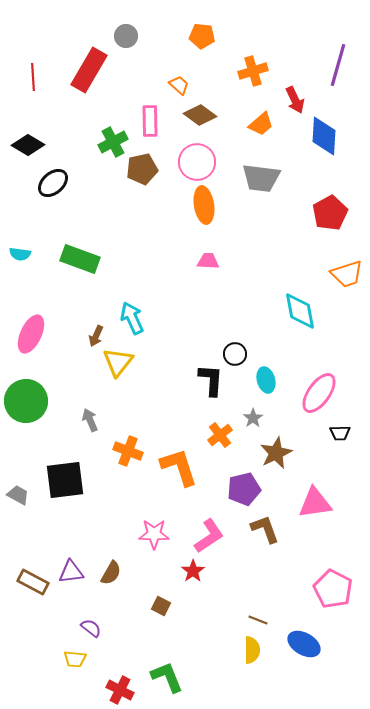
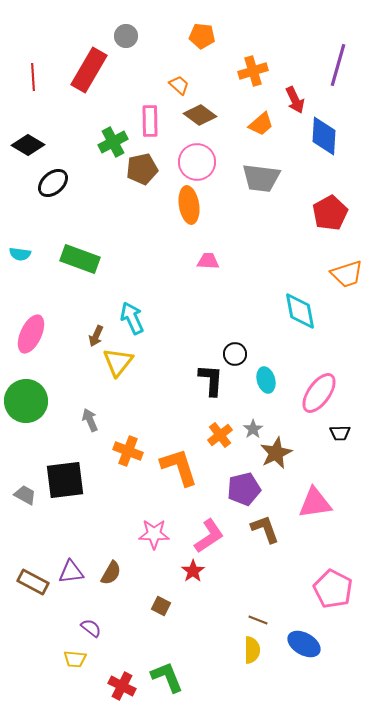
orange ellipse at (204, 205): moved 15 px left
gray star at (253, 418): moved 11 px down
gray trapezoid at (18, 495): moved 7 px right
red cross at (120, 690): moved 2 px right, 4 px up
